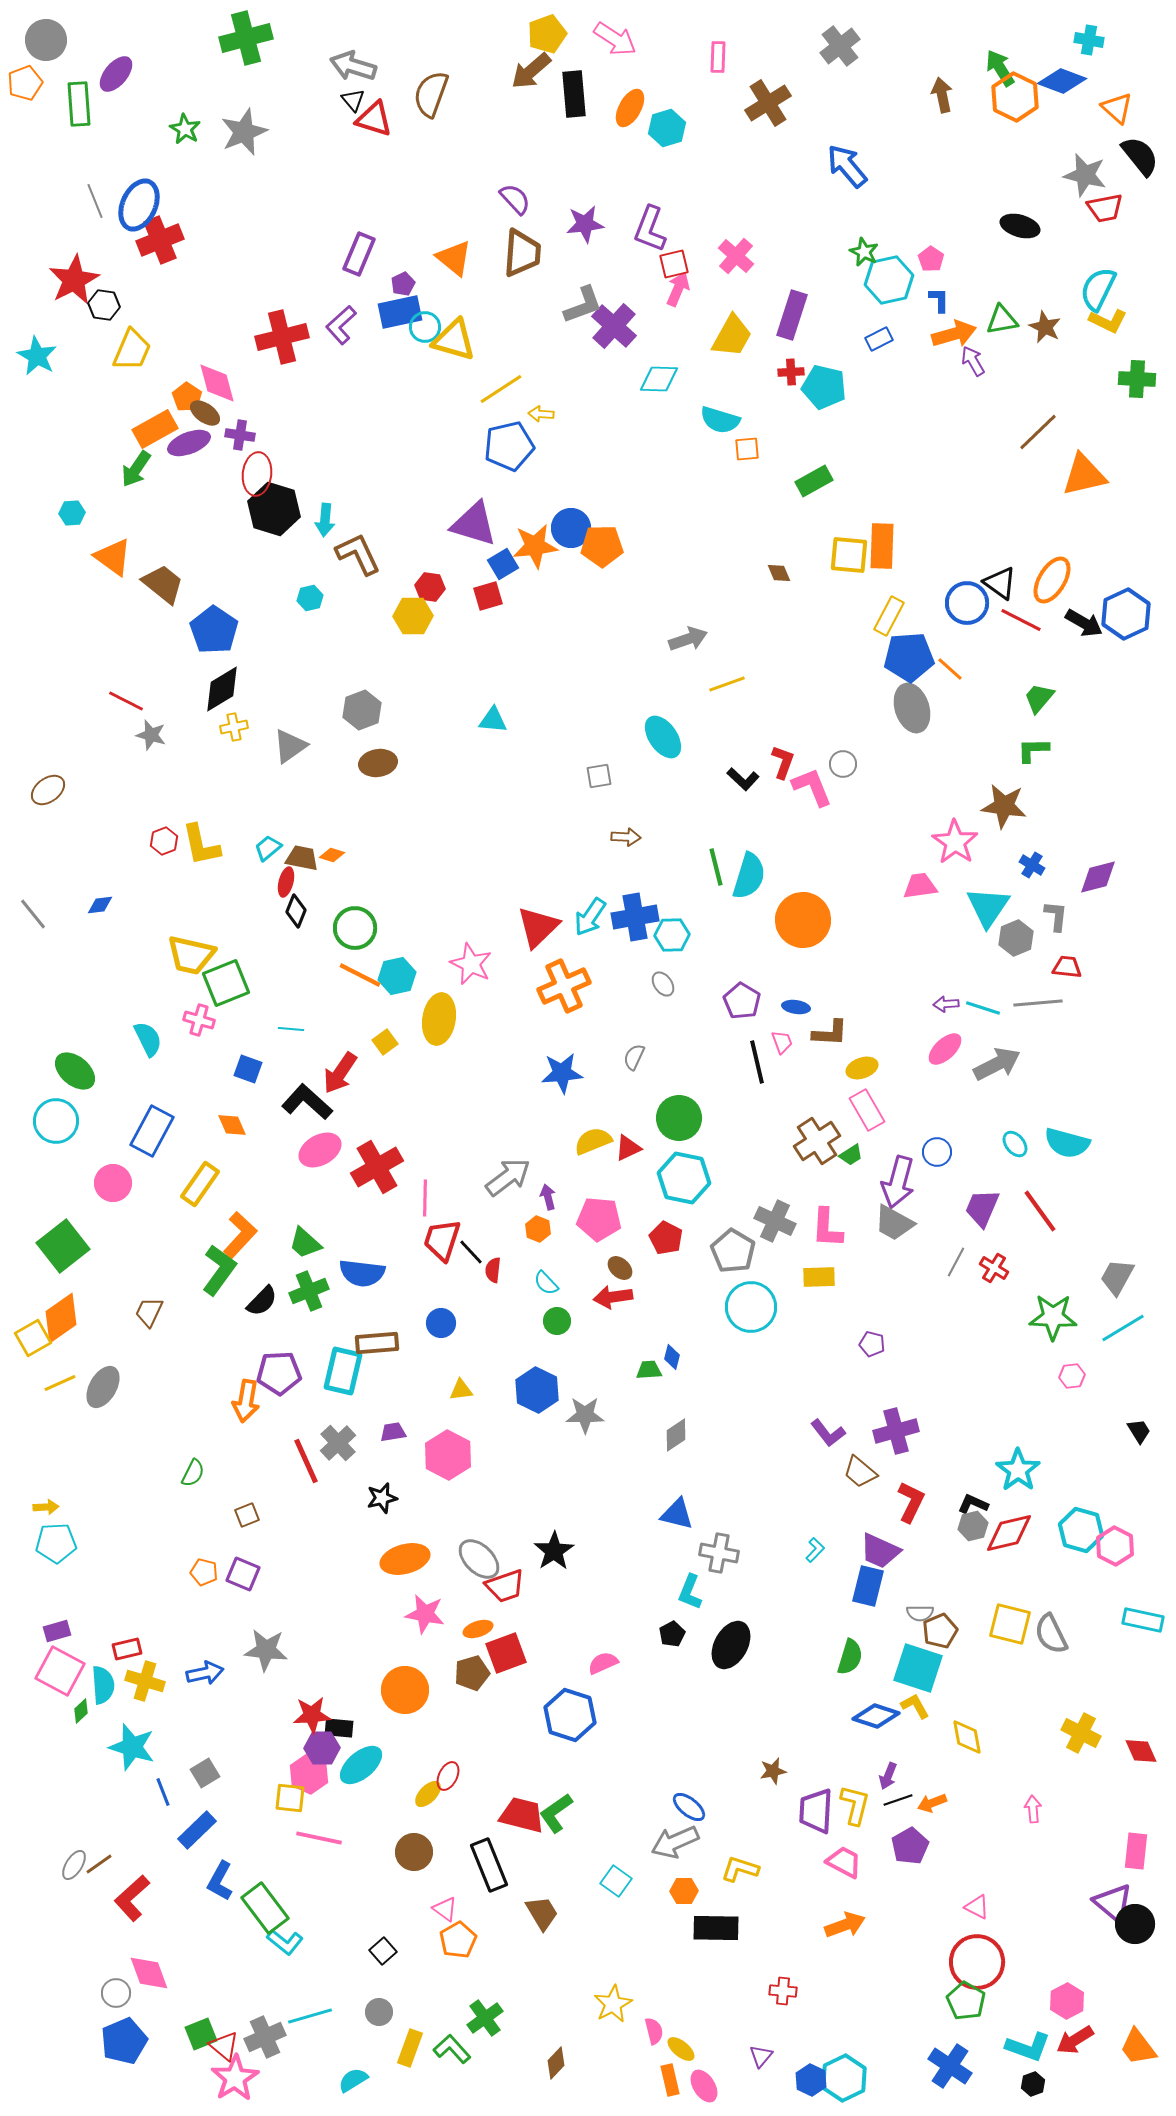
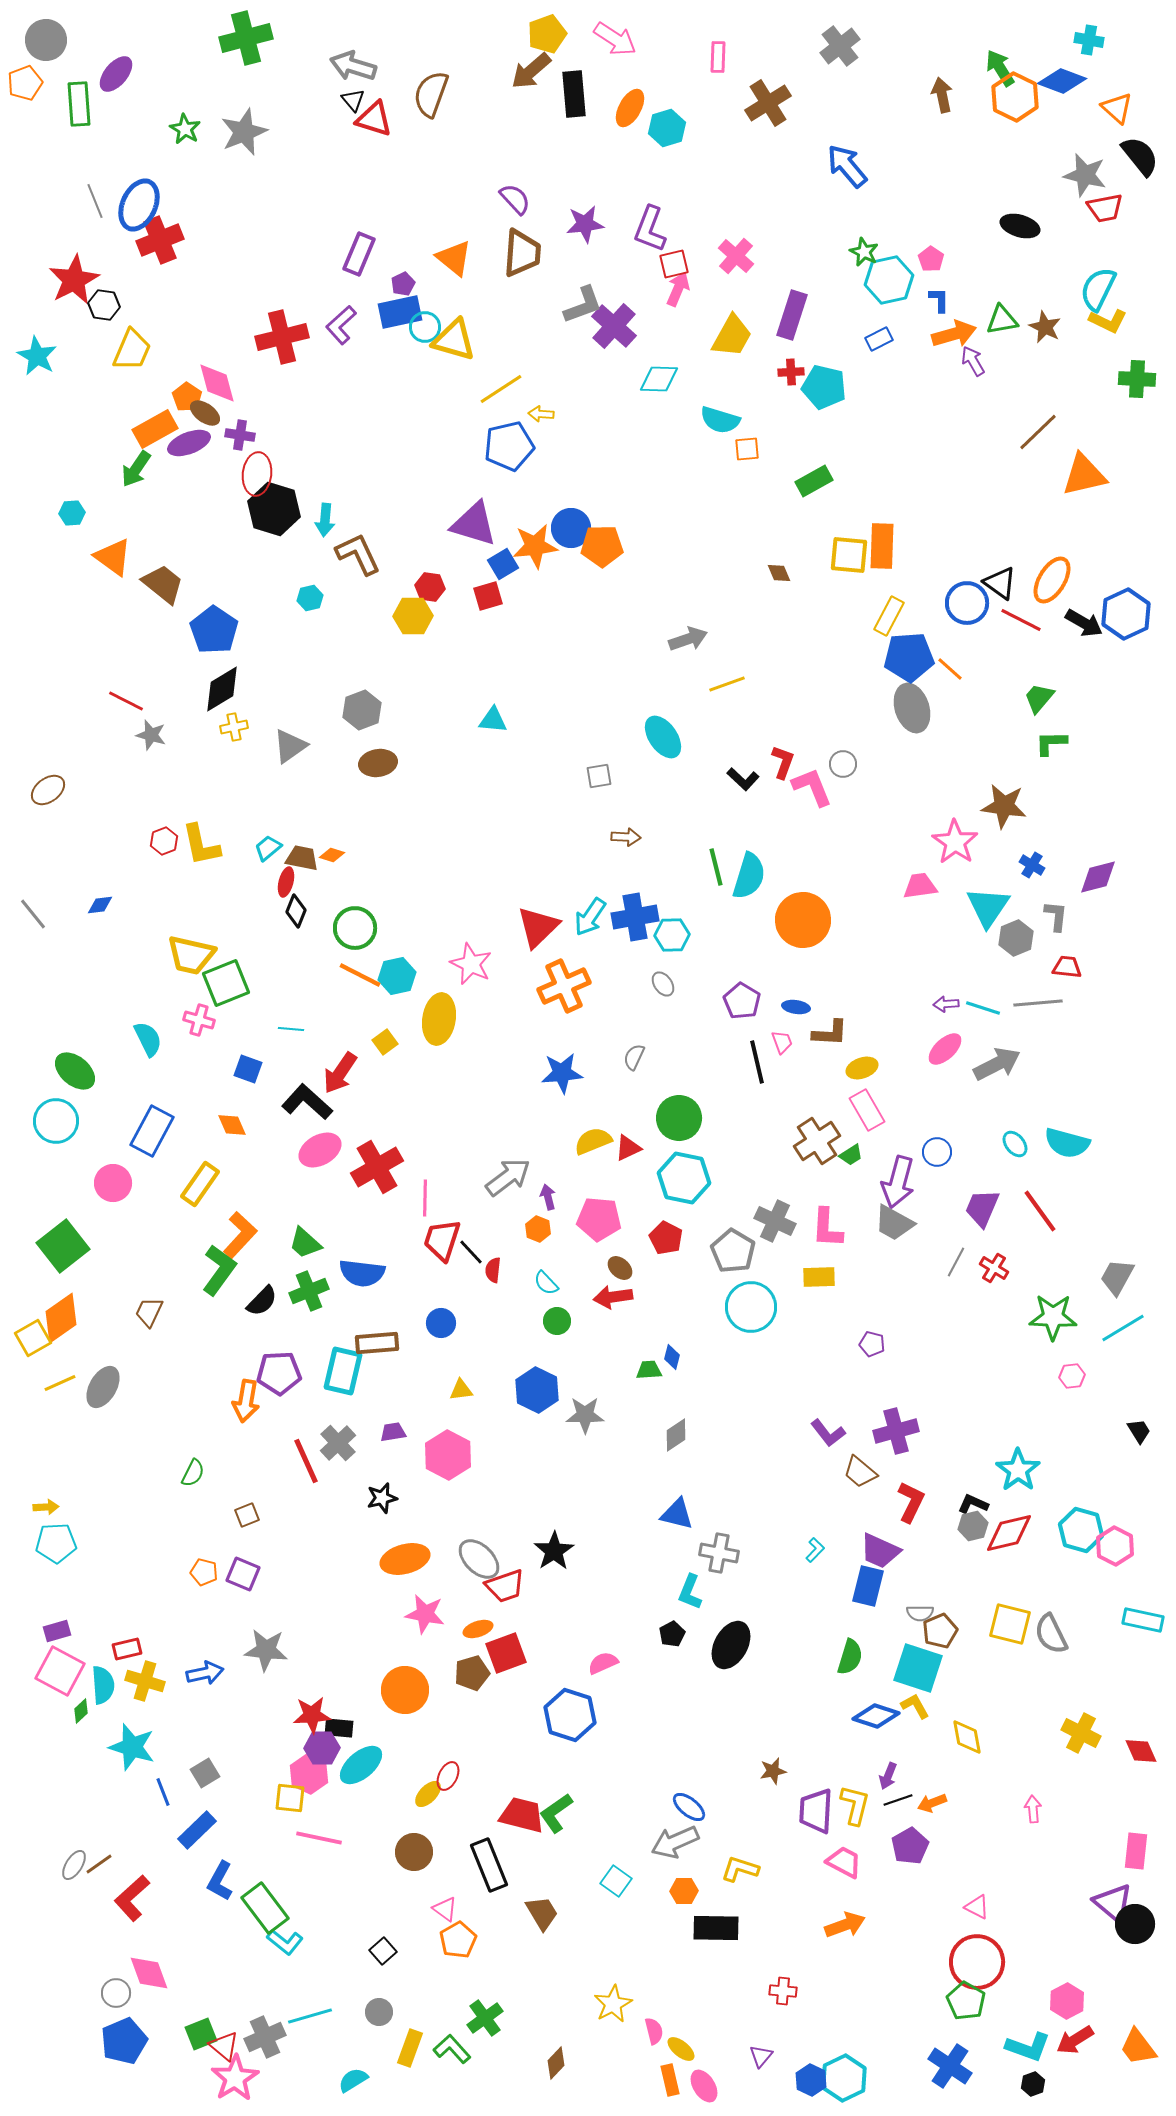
green L-shape at (1033, 750): moved 18 px right, 7 px up
